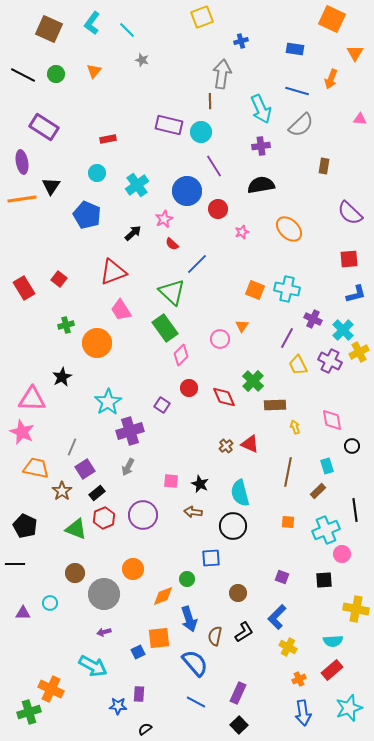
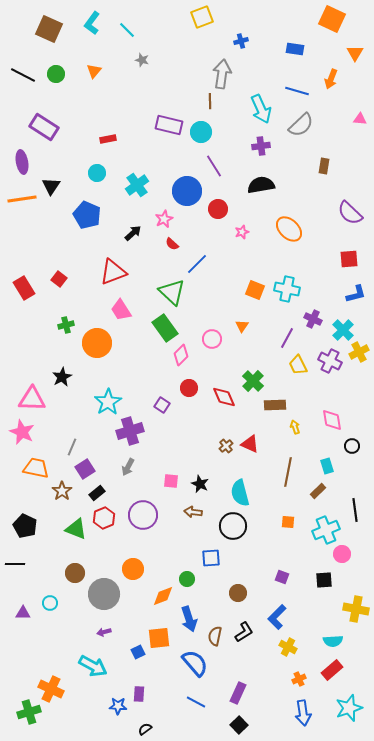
pink circle at (220, 339): moved 8 px left
